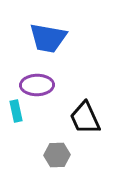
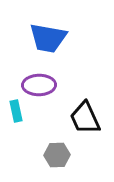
purple ellipse: moved 2 px right
